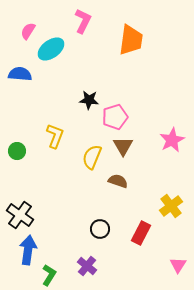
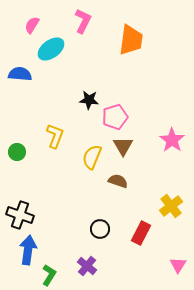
pink semicircle: moved 4 px right, 6 px up
pink star: rotated 10 degrees counterclockwise
green circle: moved 1 px down
black cross: rotated 16 degrees counterclockwise
